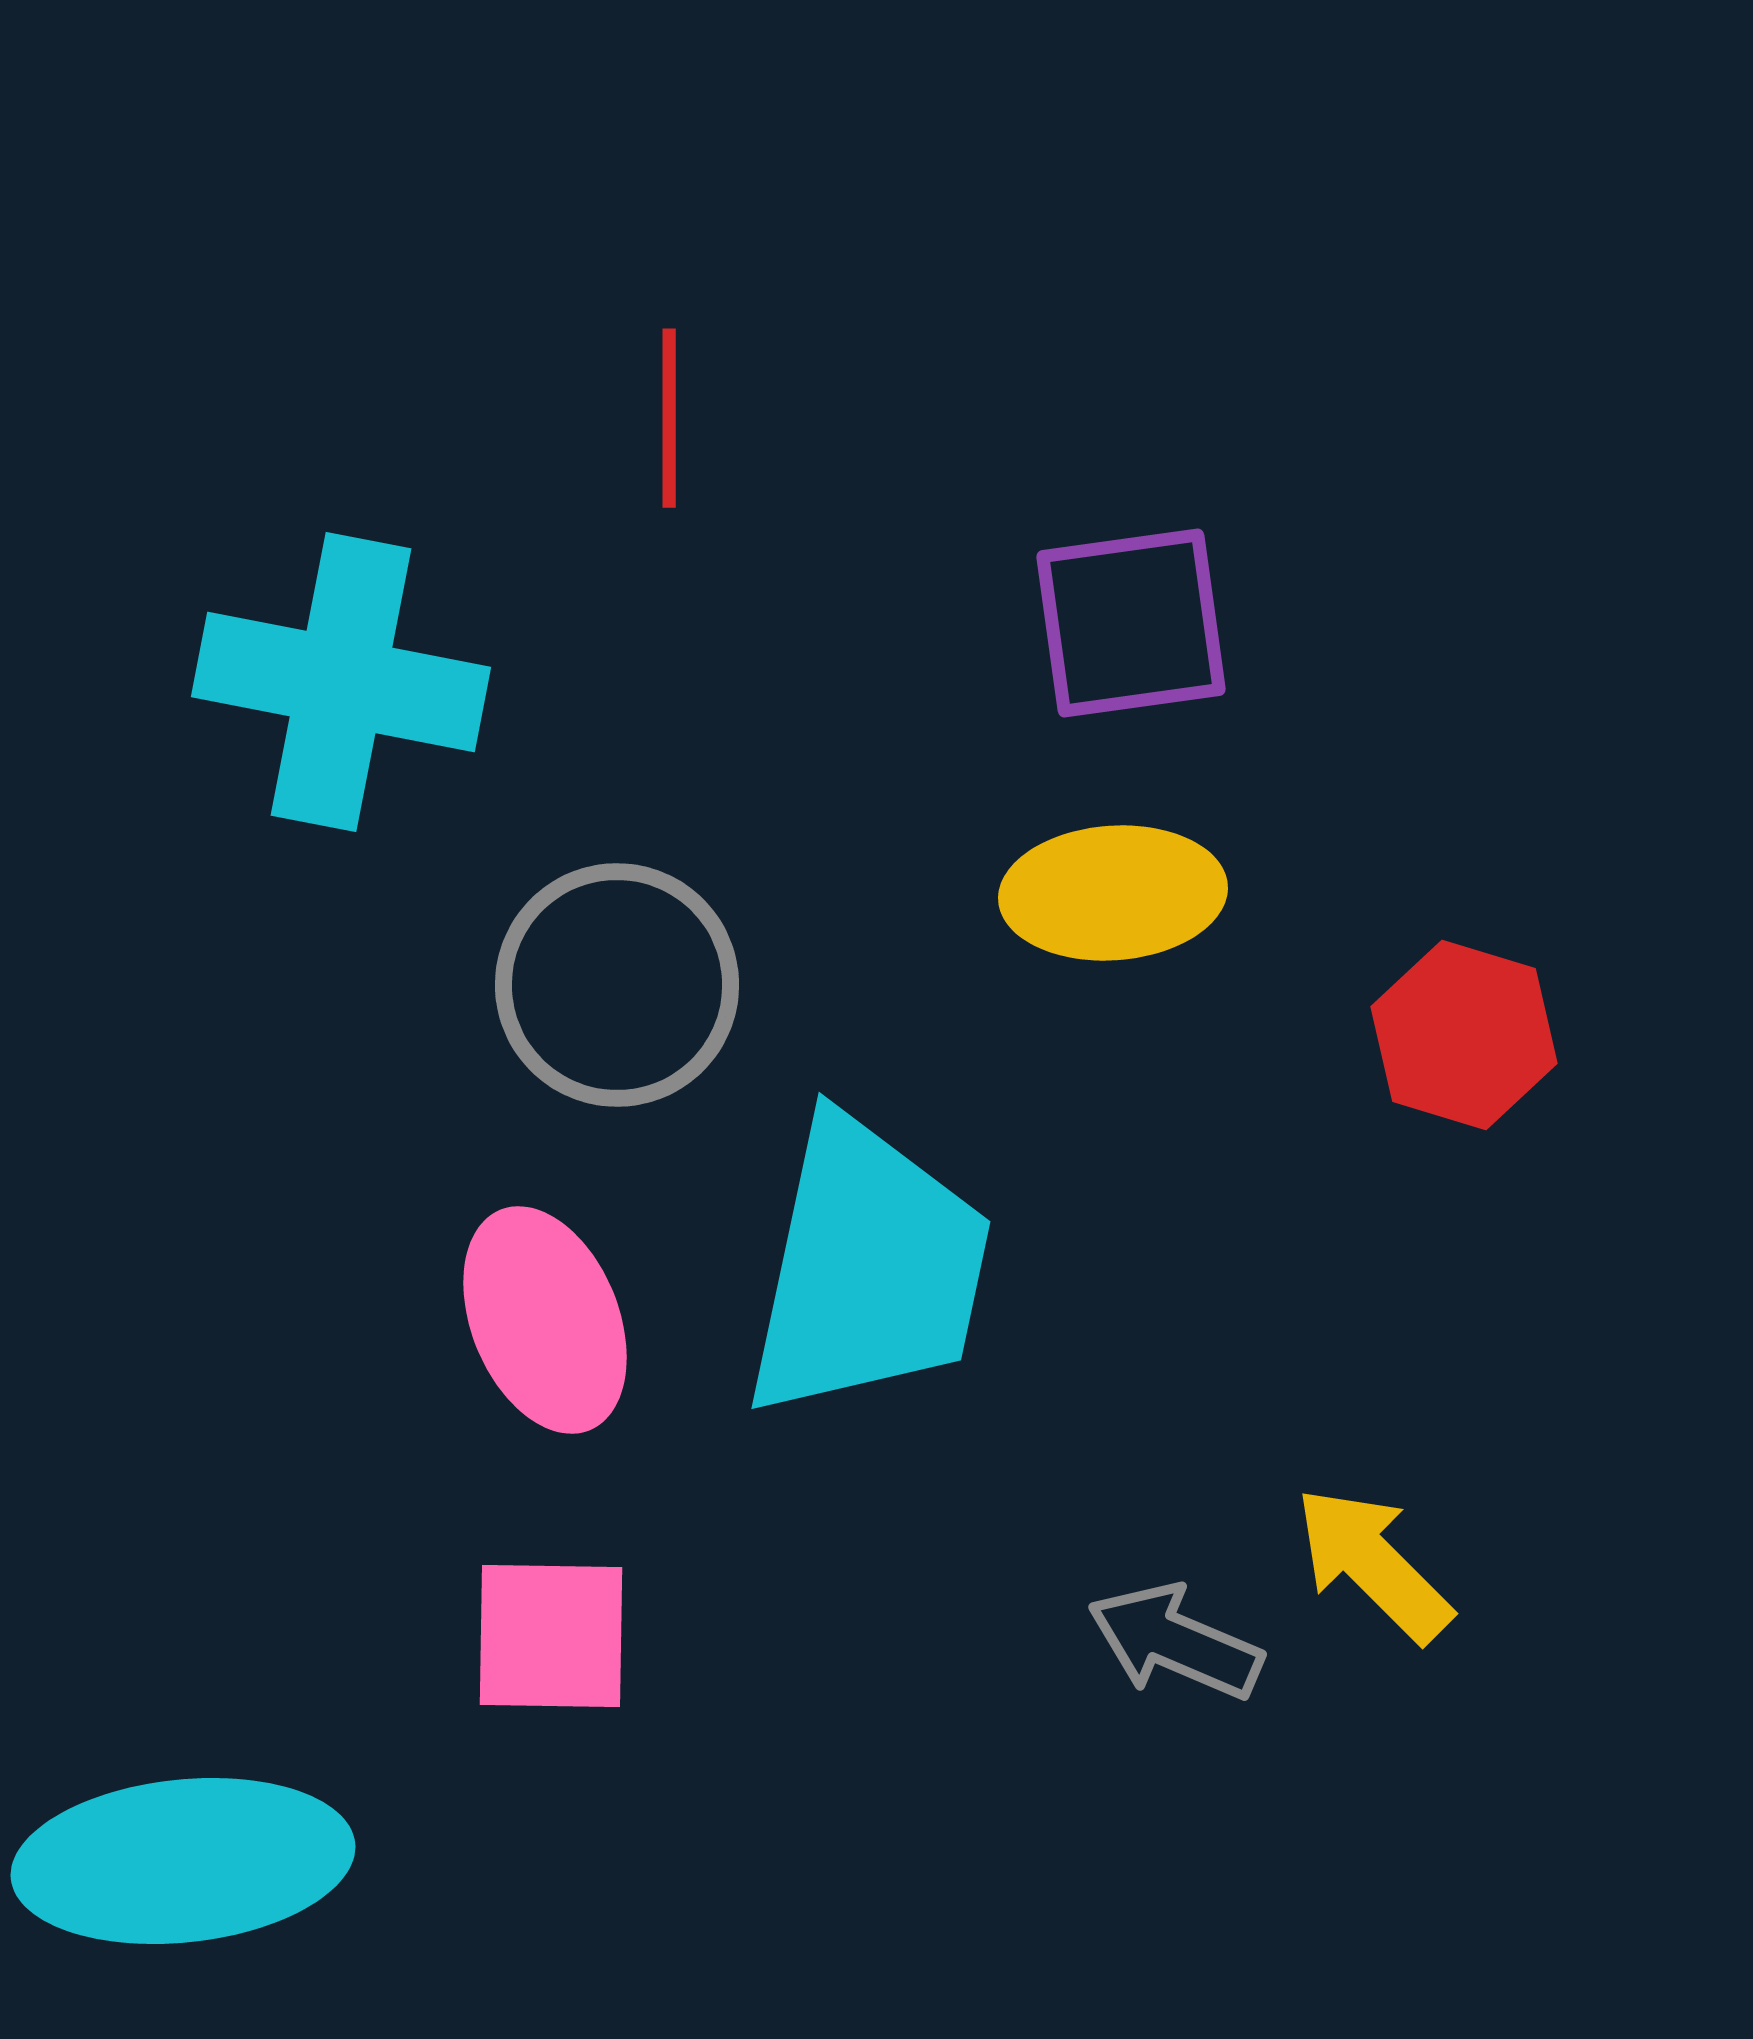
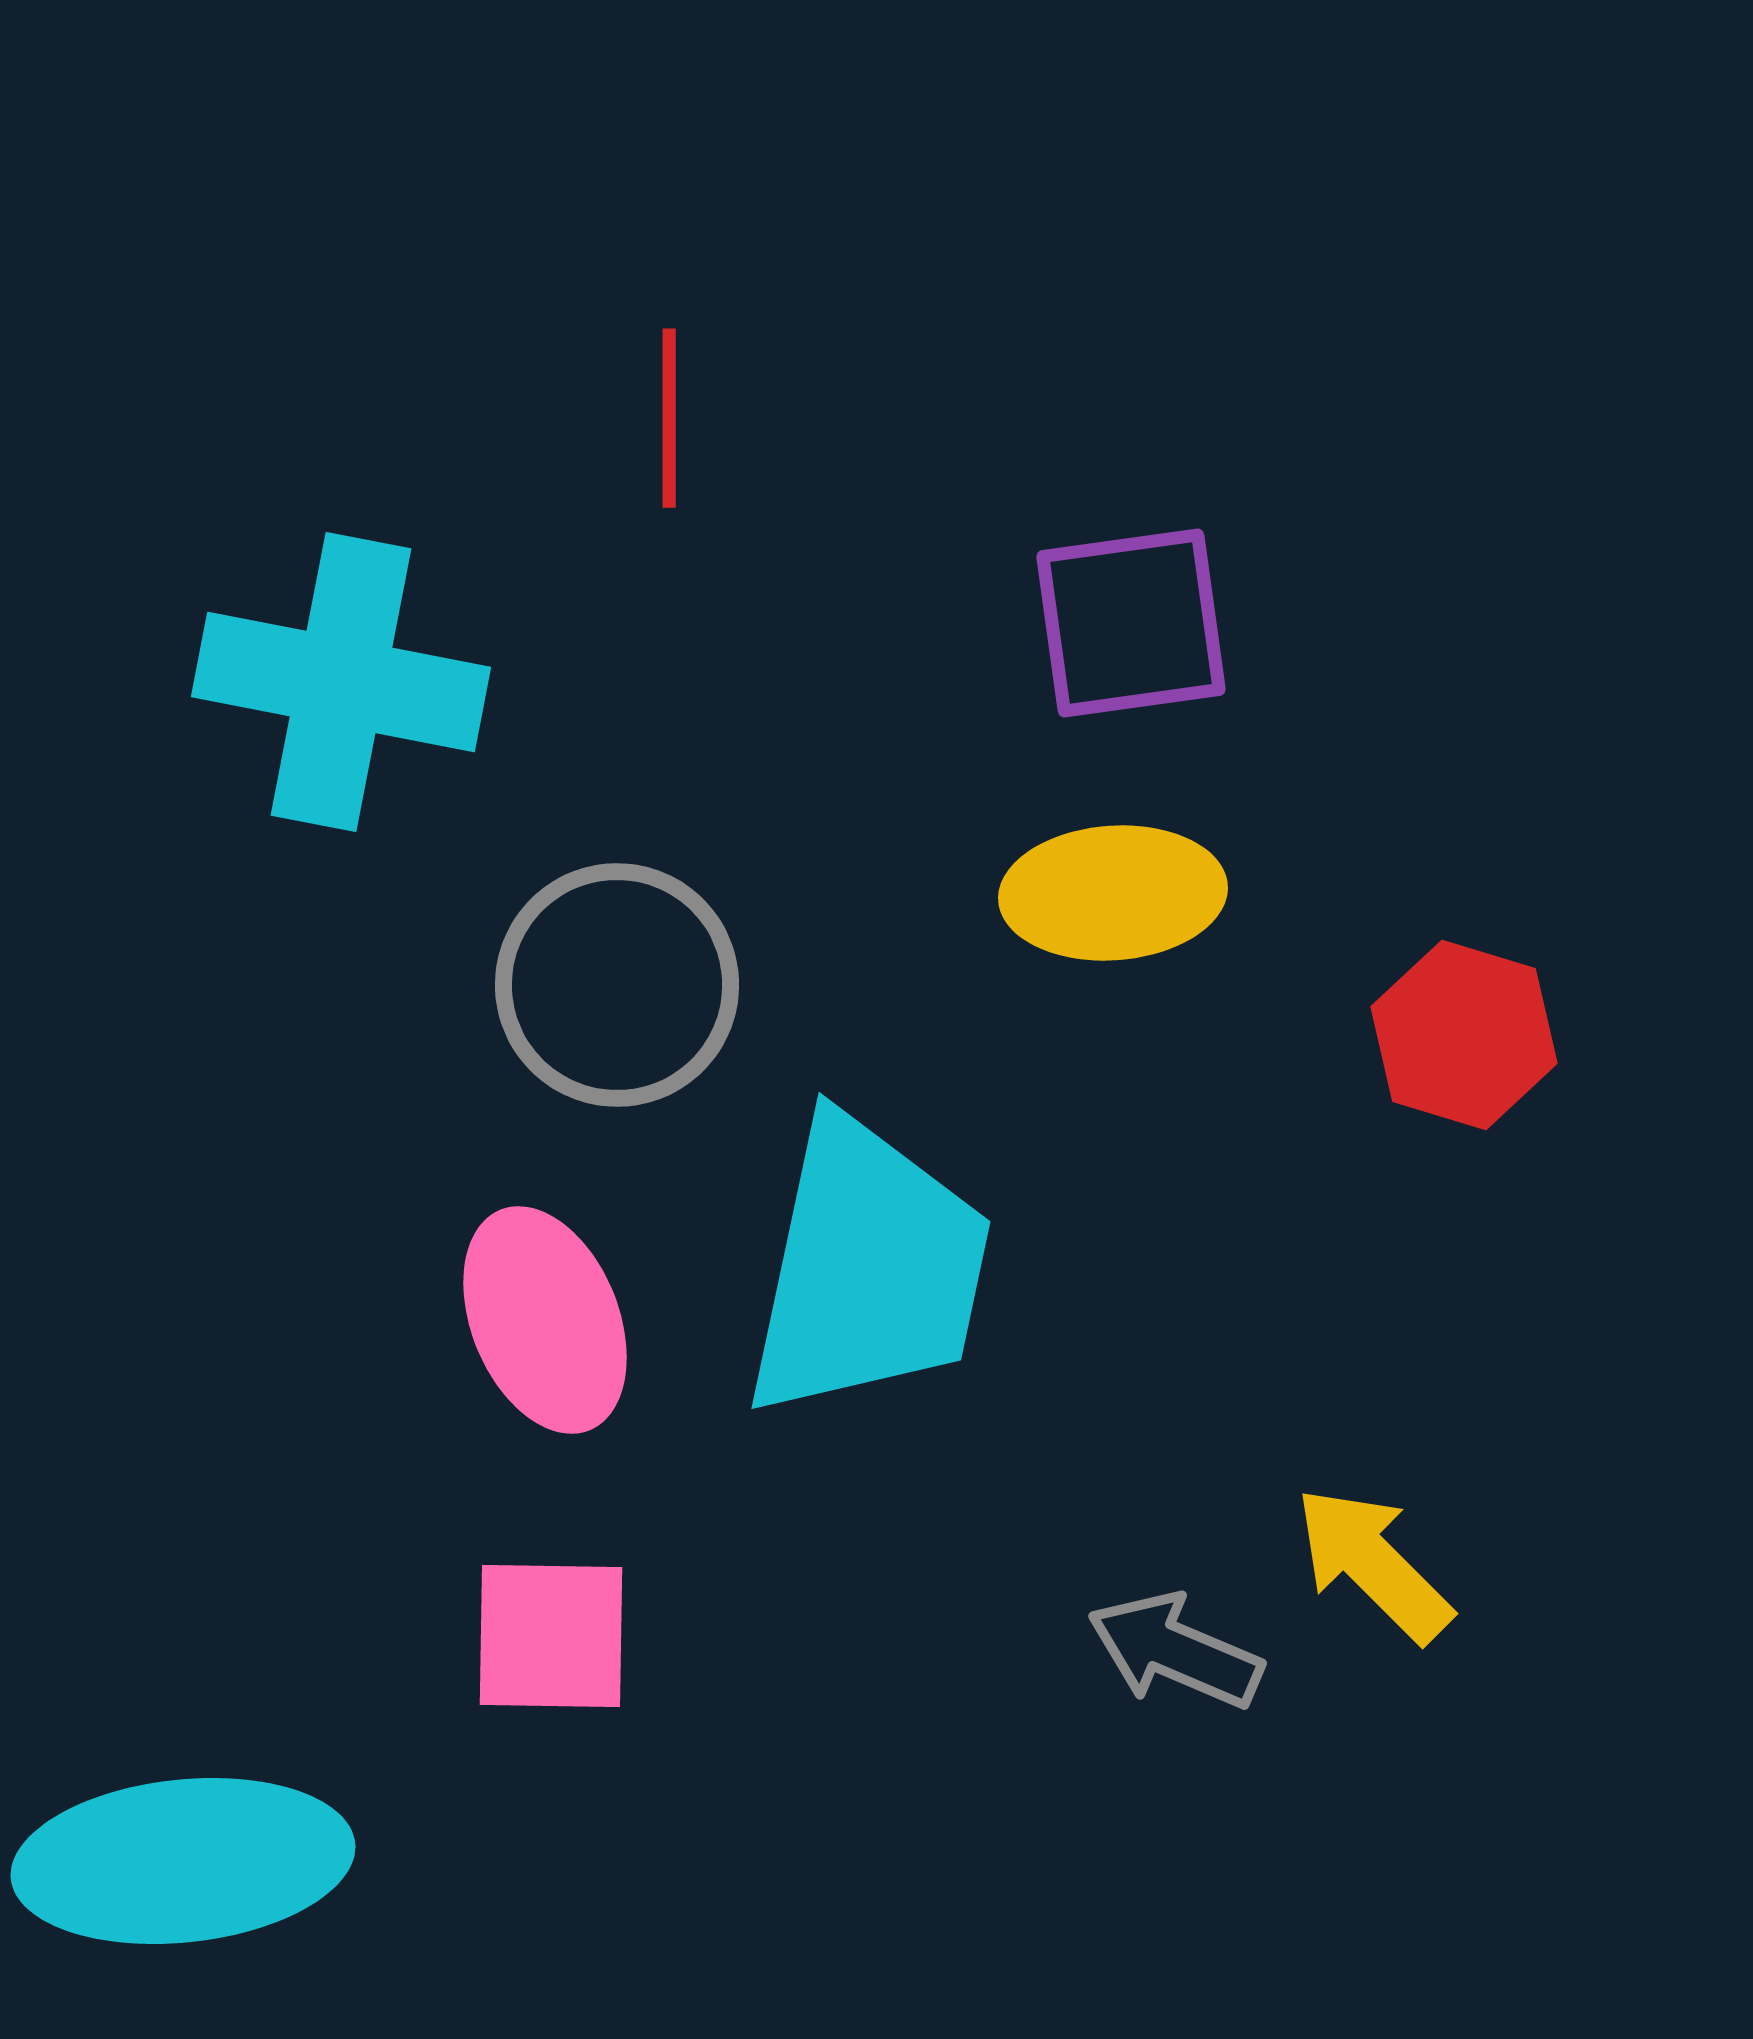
gray arrow: moved 9 px down
